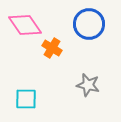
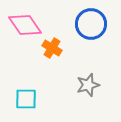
blue circle: moved 2 px right
gray star: rotated 30 degrees counterclockwise
